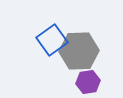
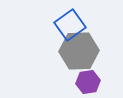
blue square: moved 18 px right, 15 px up
